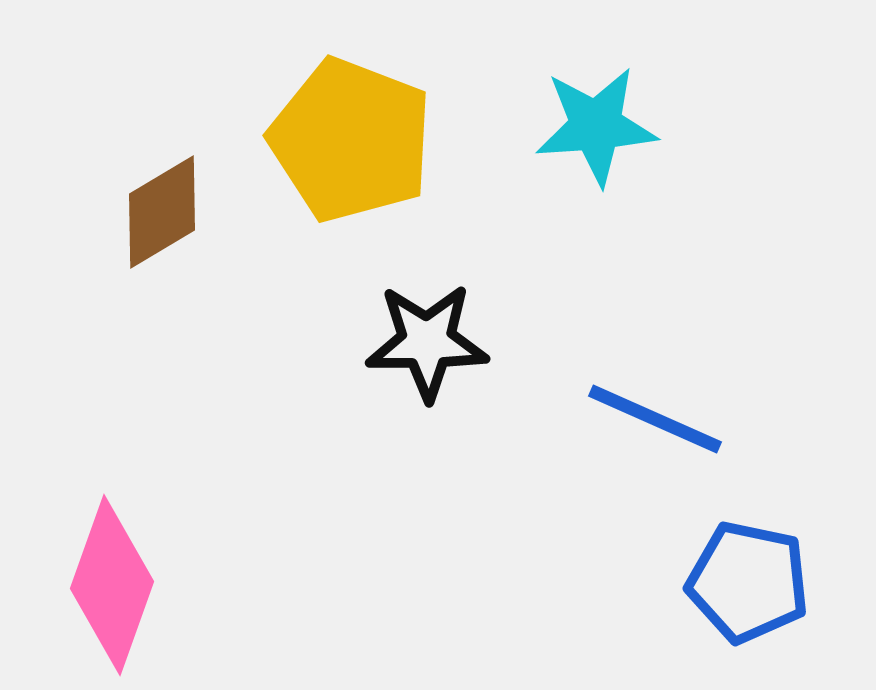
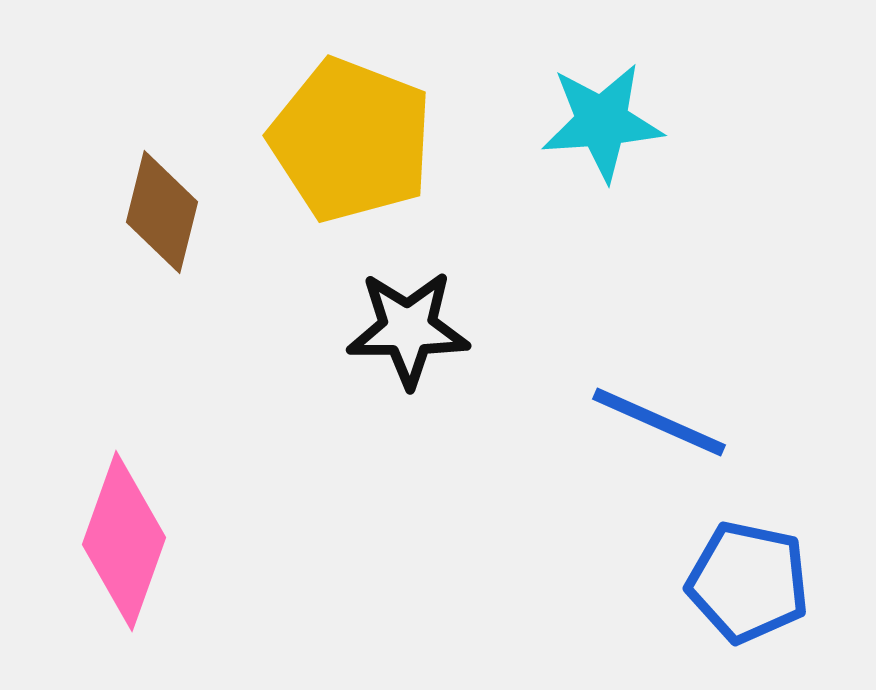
cyan star: moved 6 px right, 4 px up
brown diamond: rotated 45 degrees counterclockwise
black star: moved 19 px left, 13 px up
blue line: moved 4 px right, 3 px down
pink diamond: moved 12 px right, 44 px up
